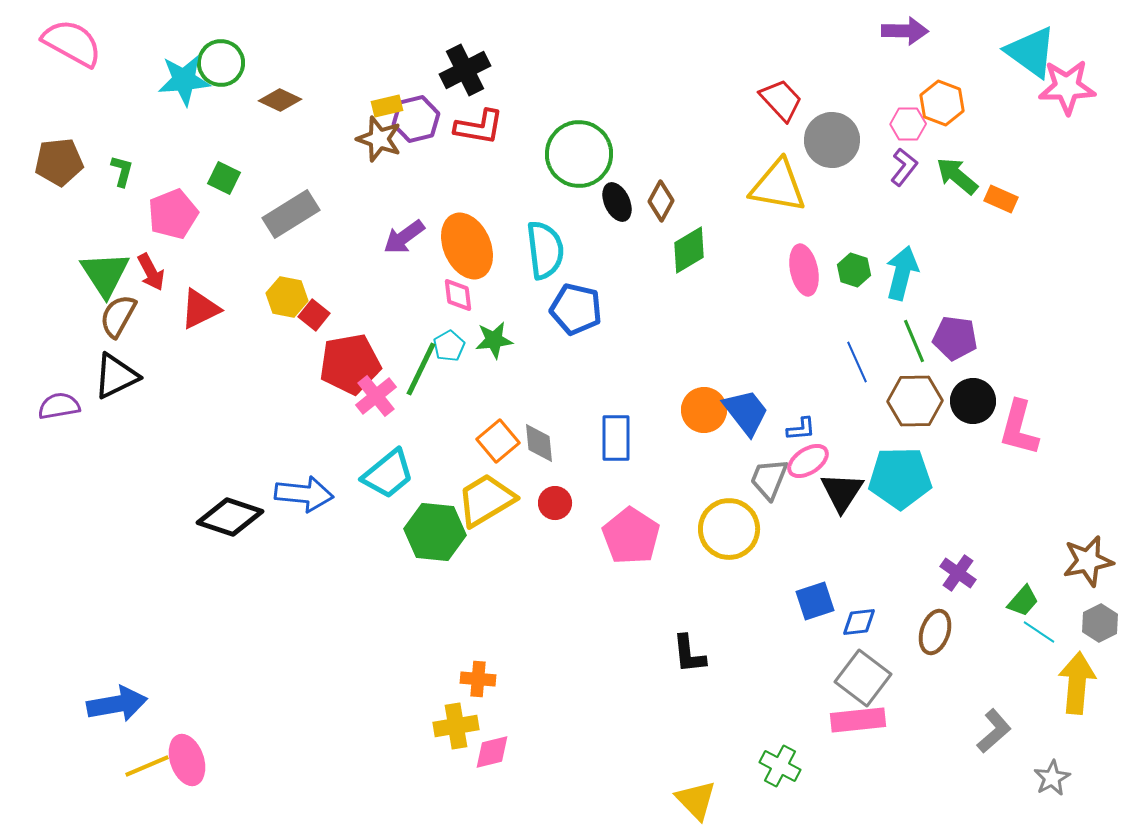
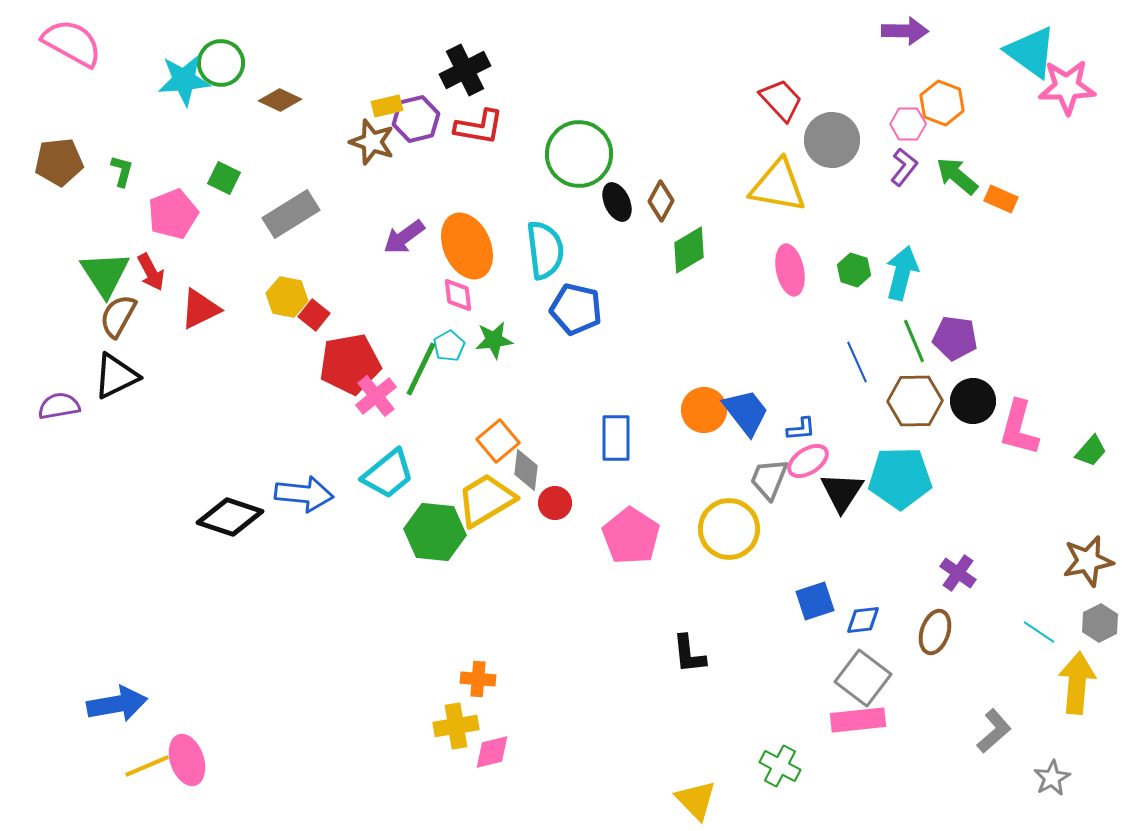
brown star at (379, 139): moved 7 px left, 3 px down
pink ellipse at (804, 270): moved 14 px left
gray diamond at (539, 443): moved 13 px left, 27 px down; rotated 12 degrees clockwise
green trapezoid at (1023, 601): moved 68 px right, 150 px up
blue diamond at (859, 622): moved 4 px right, 2 px up
